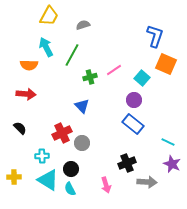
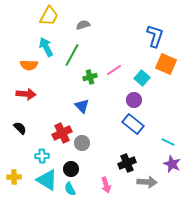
cyan triangle: moved 1 px left
